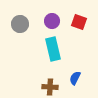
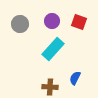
cyan rectangle: rotated 55 degrees clockwise
